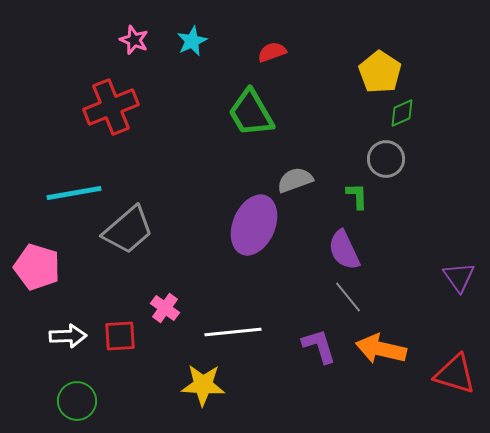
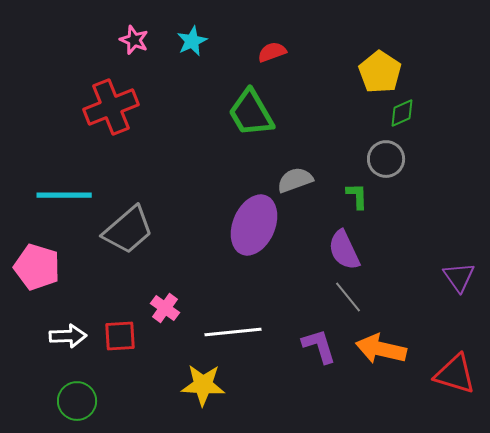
cyan line: moved 10 px left, 2 px down; rotated 10 degrees clockwise
